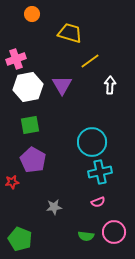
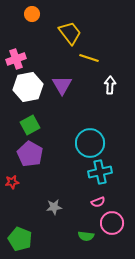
yellow trapezoid: rotated 35 degrees clockwise
yellow line: moved 1 px left, 3 px up; rotated 54 degrees clockwise
green square: rotated 18 degrees counterclockwise
cyan circle: moved 2 px left, 1 px down
purple pentagon: moved 3 px left, 6 px up
pink circle: moved 2 px left, 9 px up
